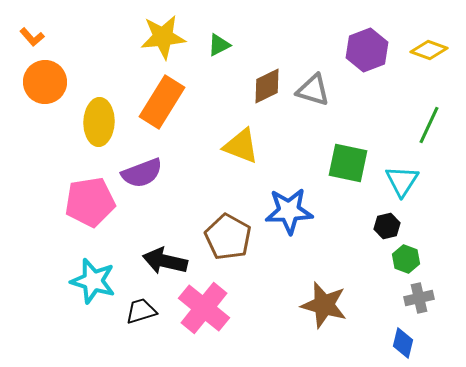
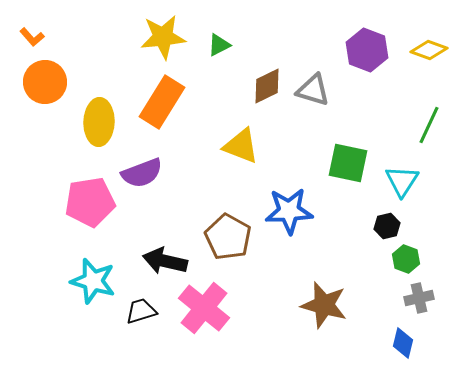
purple hexagon: rotated 18 degrees counterclockwise
